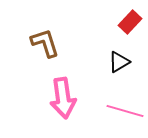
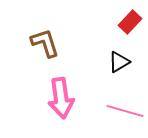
pink arrow: moved 2 px left
